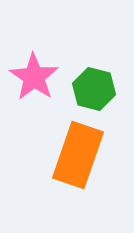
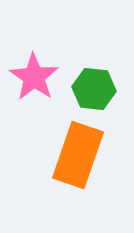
green hexagon: rotated 9 degrees counterclockwise
